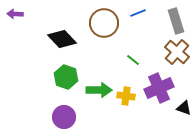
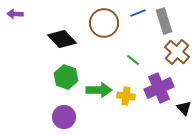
gray rectangle: moved 12 px left
black triangle: rotated 28 degrees clockwise
